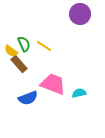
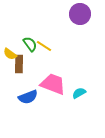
green semicircle: moved 6 px right; rotated 14 degrees counterclockwise
yellow semicircle: moved 1 px left, 3 px down
brown rectangle: rotated 42 degrees clockwise
cyan semicircle: rotated 16 degrees counterclockwise
blue semicircle: moved 1 px up
